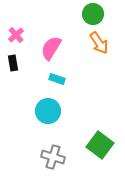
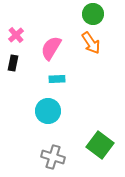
orange arrow: moved 8 px left
black rectangle: rotated 21 degrees clockwise
cyan rectangle: rotated 21 degrees counterclockwise
